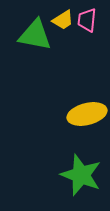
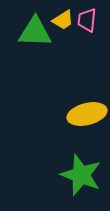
green triangle: moved 3 px up; rotated 9 degrees counterclockwise
